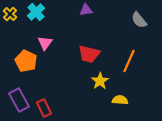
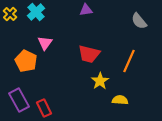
gray semicircle: moved 1 px down
